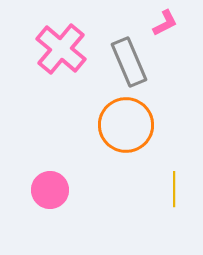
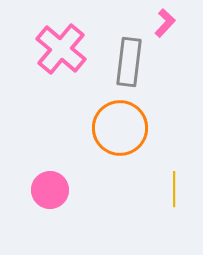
pink L-shape: rotated 20 degrees counterclockwise
gray rectangle: rotated 30 degrees clockwise
orange circle: moved 6 px left, 3 px down
